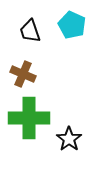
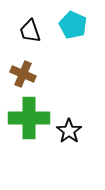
cyan pentagon: moved 1 px right
black star: moved 8 px up
